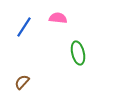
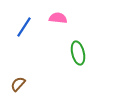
brown semicircle: moved 4 px left, 2 px down
